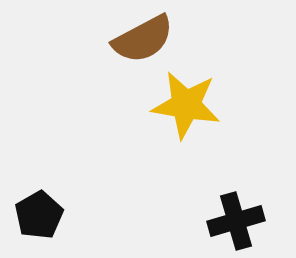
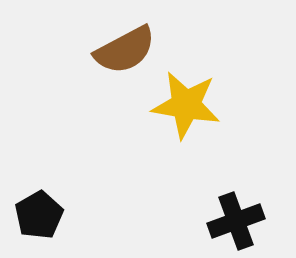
brown semicircle: moved 18 px left, 11 px down
black cross: rotated 4 degrees counterclockwise
